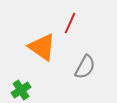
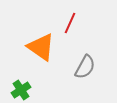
orange triangle: moved 1 px left
